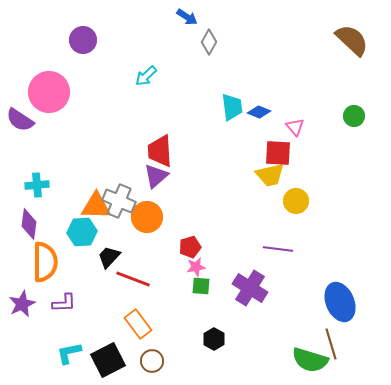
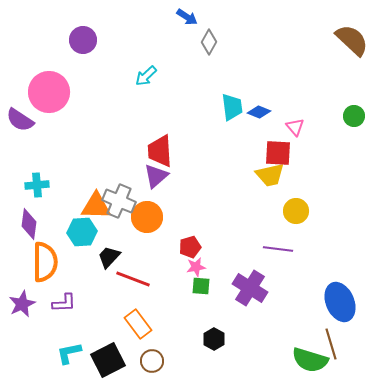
yellow circle: moved 10 px down
